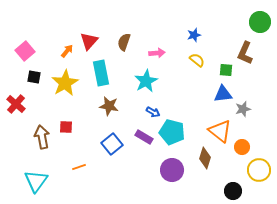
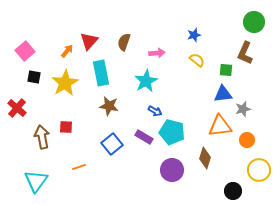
green circle: moved 6 px left
red cross: moved 1 px right, 4 px down
blue arrow: moved 2 px right, 1 px up
orange triangle: moved 5 px up; rotated 45 degrees counterclockwise
orange circle: moved 5 px right, 7 px up
